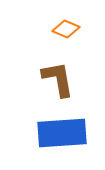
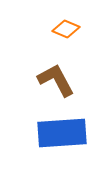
brown L-shape: moved 2 px left, 1 px down; rotated 18 degrees counterclockwise
